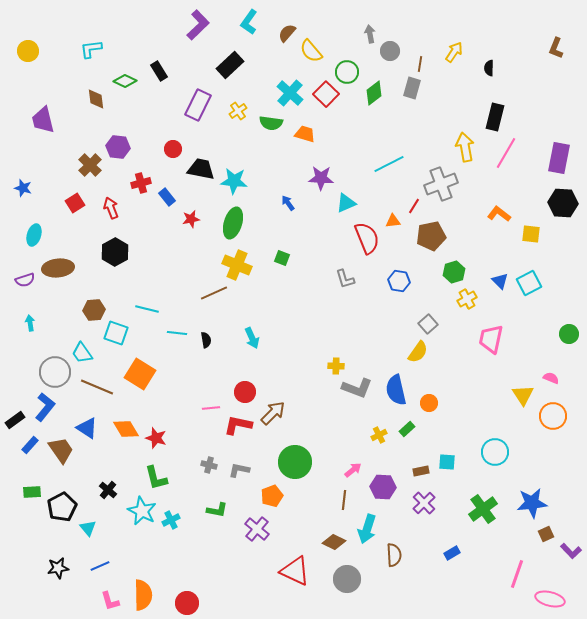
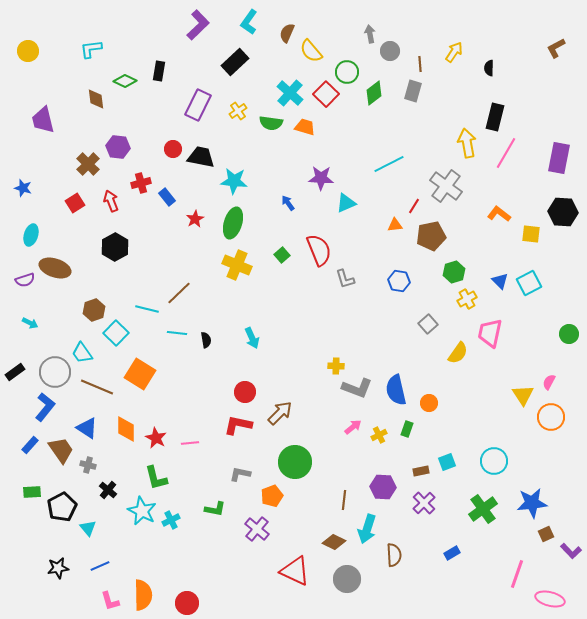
brown semicircle at (287, 33): rotated 18 degrees counterclockwise
brown L-shape at (556, 48): rotated 40 degrees clockwise
brown line at (420, 64): rotated 14 degrees counterclockwise
black rectangle at (230, 65): moved 5 px right, 3 px up
black rectangle at (159, 71): rotated 42 degrees clockwise
gray rectangle at (412, 88): moved 1 px right, 3 px down
orange trapezoid at (305, 134): moved 7 px up
yellow arrow at (465, 147): moved 2 px right, 4 px up
brown cross at (90, 165): moved 2 px left, 1 px up
black trapezoid at (201, 169): moved 12 px up
gray cross at (441, 184): moved 5 px right, 2 px down; rotated 32 degrees counterclockwise
black hexagon at (563, 203): moved 9 px down
red arrow at (111, 208): moved 7 px up
red star at (191, 219): moved 4 px right; rotated 18 degrees counterclockwise
orange triangle at (393, 221): moved 2 px right, 4 px down
cyan ellipse at (34, 235): moved 3 px left
red semicircle at (367, 238): moved 48 px left, 12 px down
black hexagon at (115, 252): moved 5 px up
green square at (282, 258): moved 3 px up; rotated 28 degrees clockwise
brown ellipse at (58, 268): moved 3 px left; rotated 24 degrees clockwise
brown line at (214, 293): moved 35 px left; rotated 20 degrees counterclockwise
brown hexagon at (94, 310): rotated 15 degrees counterclockwise
cyan arrow at (30, 323): rotated 126 degrees clockwise
cyan square at (116, 333): rotated 25 degrees clockwise
pink trapezoid at (491, 339): moved 1 px left, 6 px up
yellow semicircle at (418, 352): moved 40 px right, 1 px down
pink semicircle at (551, 378): moved 2 px left, 4 px down; rotated 84 degrees counterclockwise
pink line at (211, 408): moved 21 px left, 35 px down
brown arrow at (273, 413): moved 7 px right
orange circle at (553, 416): moved 2 px left, 1 px down
black rectangle at (15, 420): moved 48 px up
orange diamond at (126, 429): rotated 32 degrees clockwise
green rectangle at (407, 429): rotated 28 degrees counterclockwise
red star at (156, 438): rotated 10 degrees clockwise
cyan circle at (495, 452): moved 1 px left, 9 px down
cyan square at (447, 462): rotated 24 degrees counterclockwise
gray cross at (209, 465): moved 121 px left
gray L-shape at (239, 470): moved 1 px right, 4 px down
pink arrow at (353, 470): moved 43 px up
green L-shape at (217, 510): moved 2 px left, 1 px up
